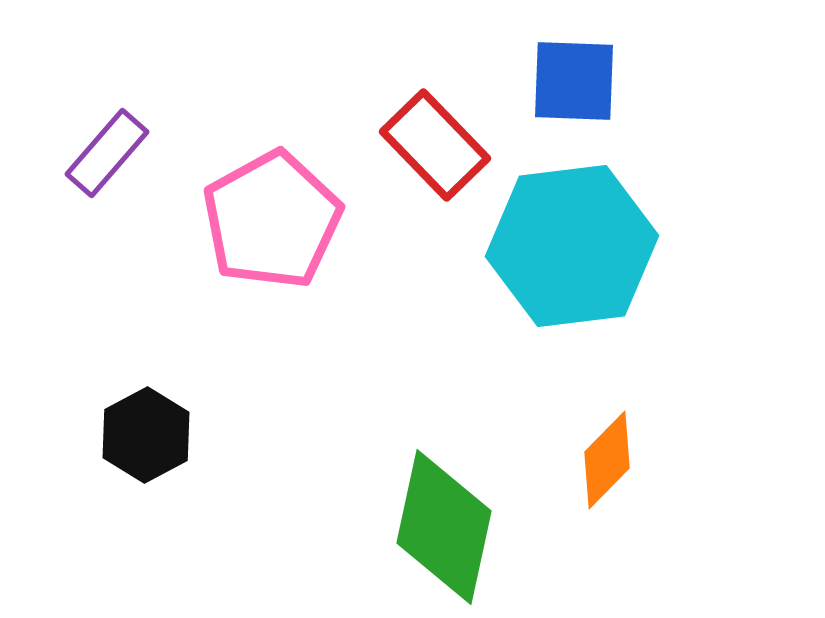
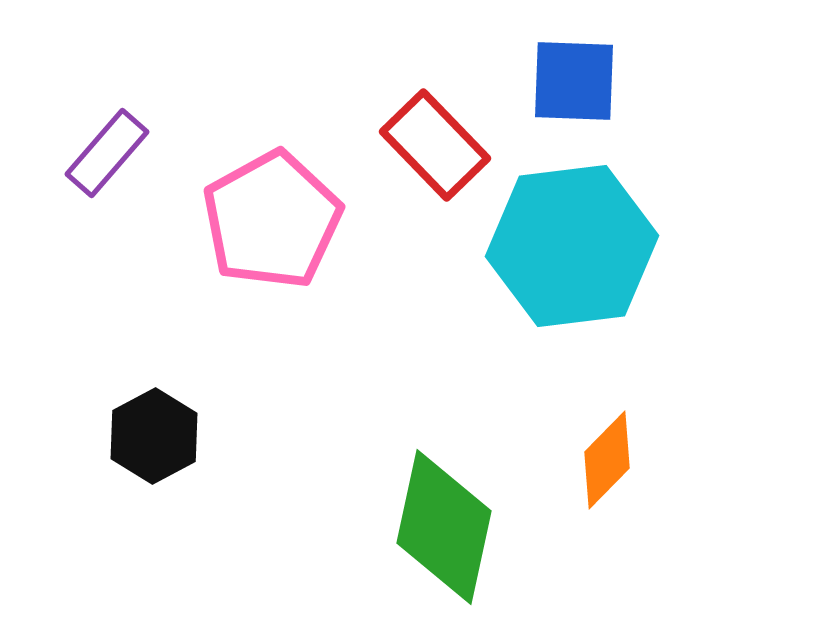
black hexagon: moved 8 px right, 1 px down
